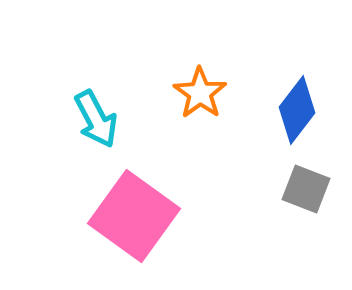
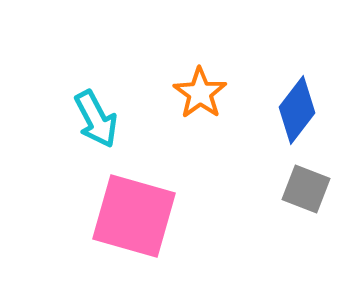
pink square: rotated 20 degrees counterclockwise
